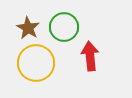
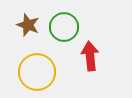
brown star: moved 3 px up; rotated 10 degrees counterclockwise
yellow circle: moved 1 px right, 9 px down
